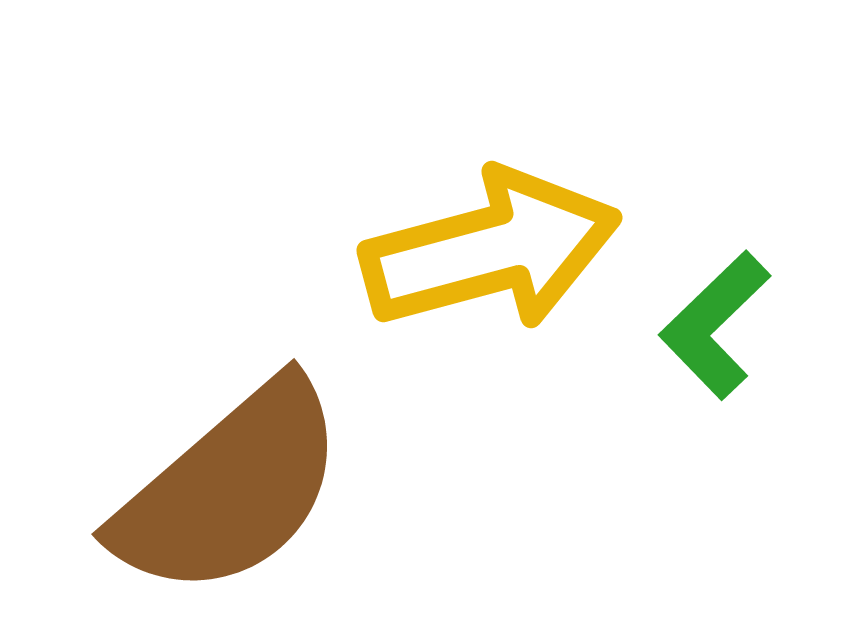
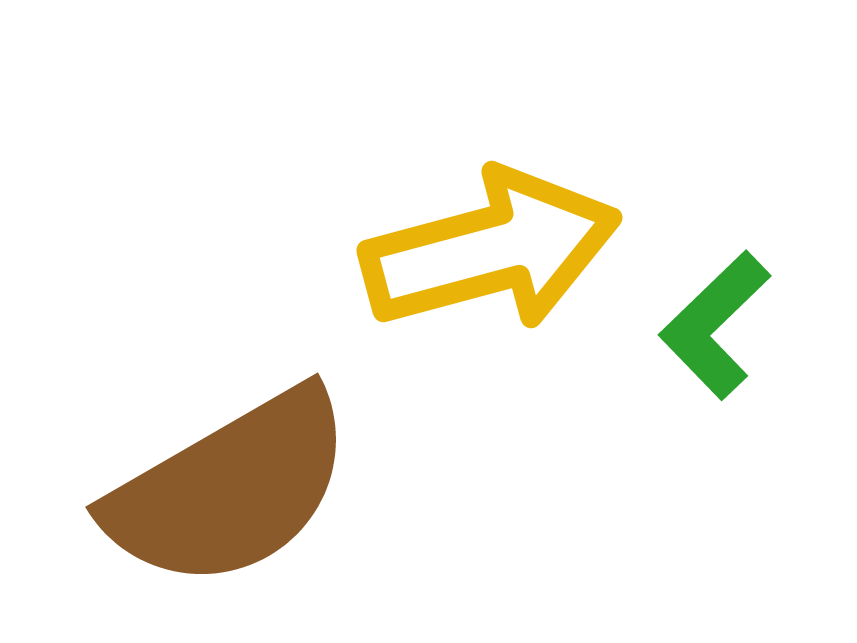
brown semicircle: rotated 11 degrees clockwise
